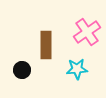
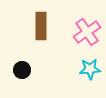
brown rectangle: moved 5 px left, 19 px up
cyan star: moved 13 px right
